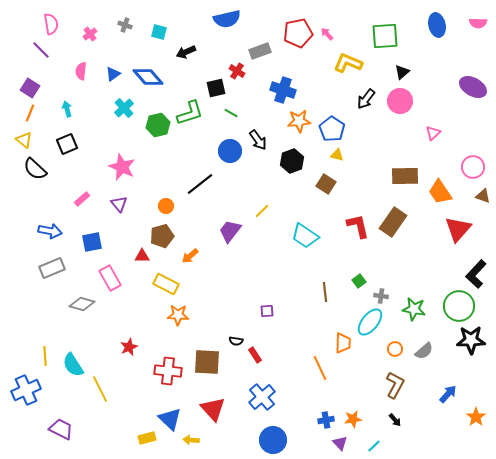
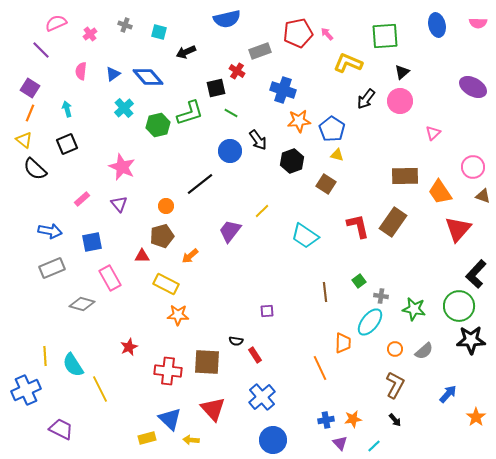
pink semicircle at (51, 24): moved 5 px right, 1 px up; rotated 105 degrees counterclockwise
